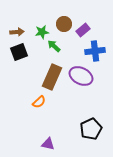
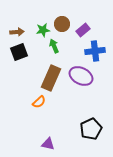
brown circle: moved 2 px left
green star: moved 1 px right, 2 px up
green arrow: rotated 24 degrees clockwise
brown rectangle: moved 1 px left, 1 px down
